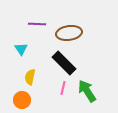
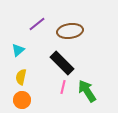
purple line: rotated 42 degrees counterclockwise
brown ellipse: moved 1 px right, 2 px up
cyan triangle: moved 3 px left, 1 px down; rotated 24 degrees clockwise
black rectangle: moved 2 px left
yellow semicircle: moved 9 px left
pink line: moved 1 px up
